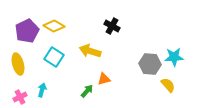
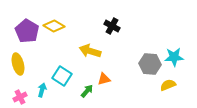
purple pentagon: rotated 15 degrees counterclockwise
cyan square: moved 8 px right, 19 px down
yellow semicircle: rotated 70 degrees counterclockwise
